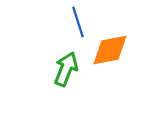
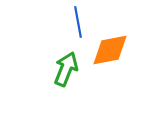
blue line: rotated 8 degrees clockwise
